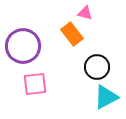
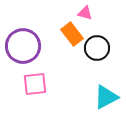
black circle: moved 19 px up
